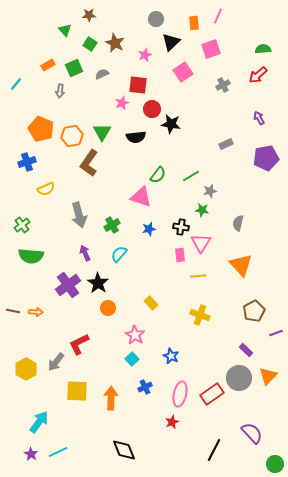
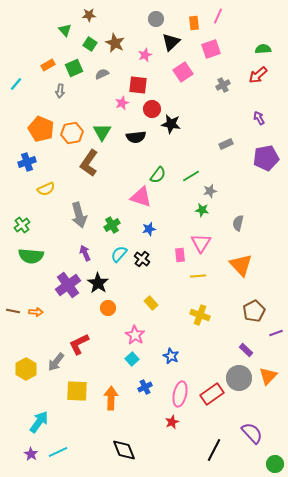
orange hexagon at (72, 136): moved 3 px up
black cross at (181, 227): moved 39 px left, 32 px down; rotated 28 degrees clockwise
